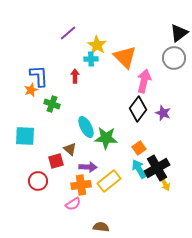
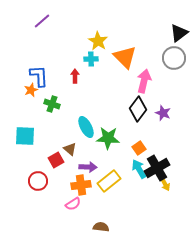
purple line: moved 26 px left, 12 px up
yellow star: moved 1 px right, 4 px up
green star: moved 2 px right
red square: moved 1 px up; rotated 14 degrees counterclockwise
